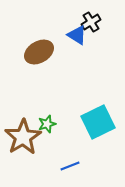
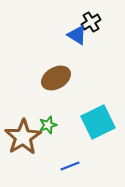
brown ellipse: moved 17 px right, 26 px down
green star: moved 1 px right, 1 px down
